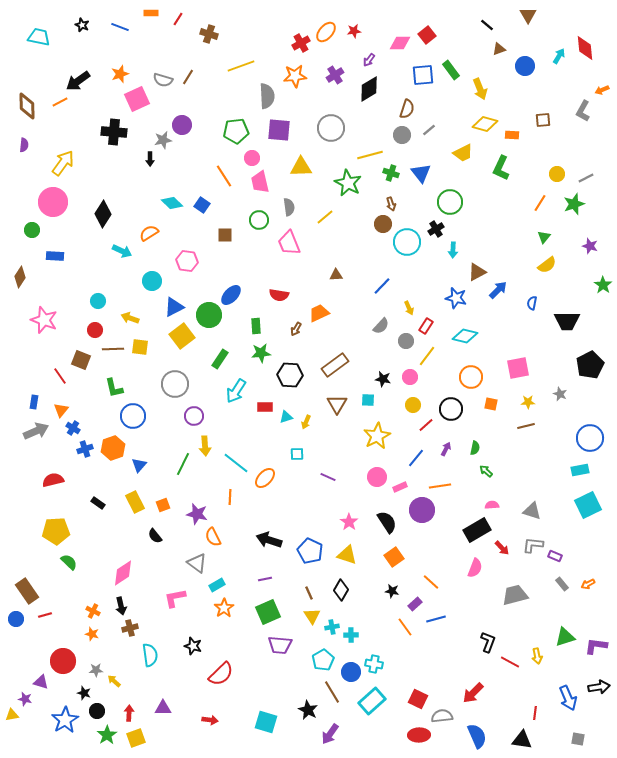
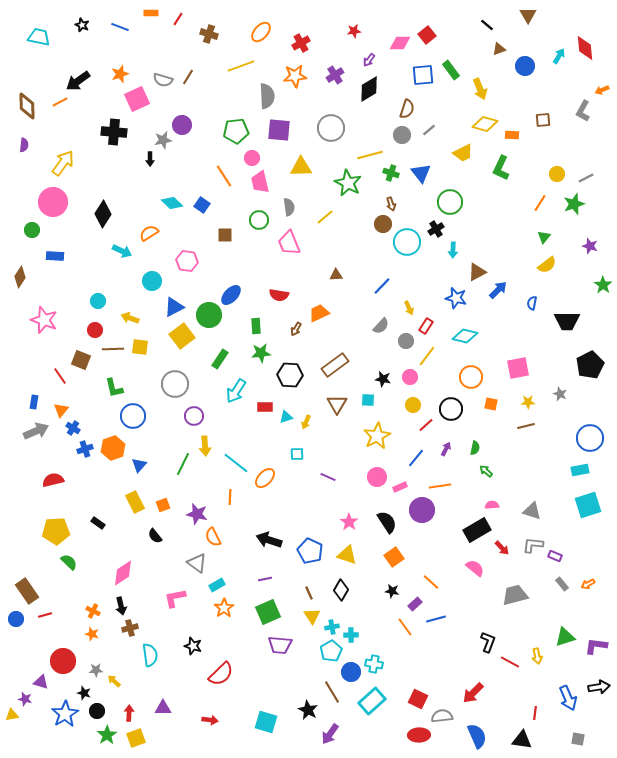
orange ellipse at (326, 32): moved 65 px left
black rectangle at (98, 503): moved 20 px down
cyan square at (588, 505): rotated 8 degrees clockwise
pink semicircle at (475, 568): rotated 72 degrees counterclockwise
cyan pentagon at (323, 660): moved 8 px right, 9 px up
blue star at (65, 720): moved 6 px up
